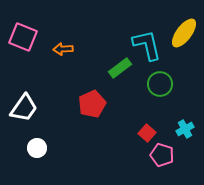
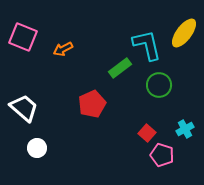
orange arrow: rotated 24 degrees counterclockwise
green circle: moved 1 px left, 1 px down
white trapezoid: rotated 84 degrees counterclockwise
